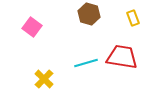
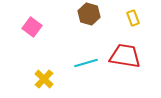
red trapezoid: moved 3 px right, 1 px up
